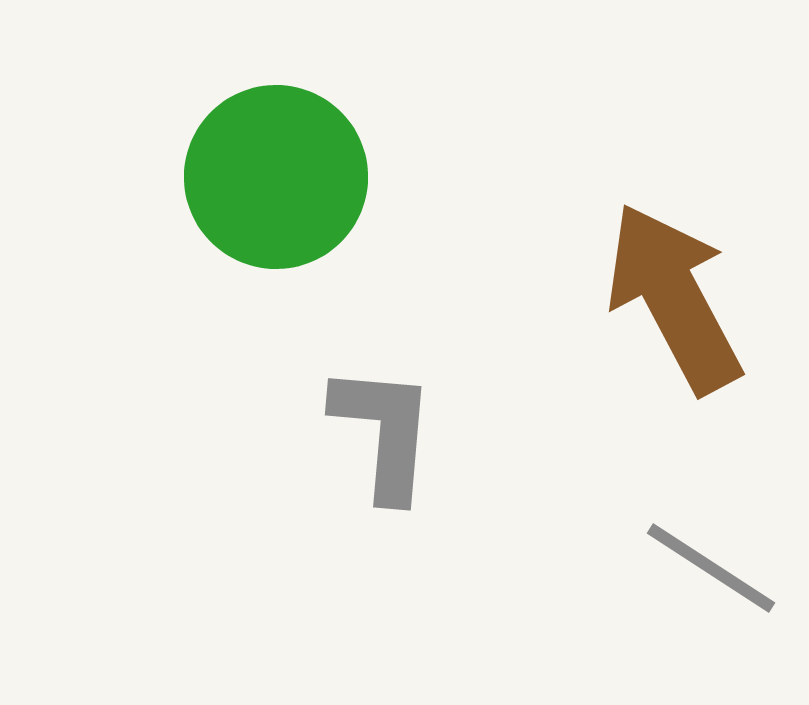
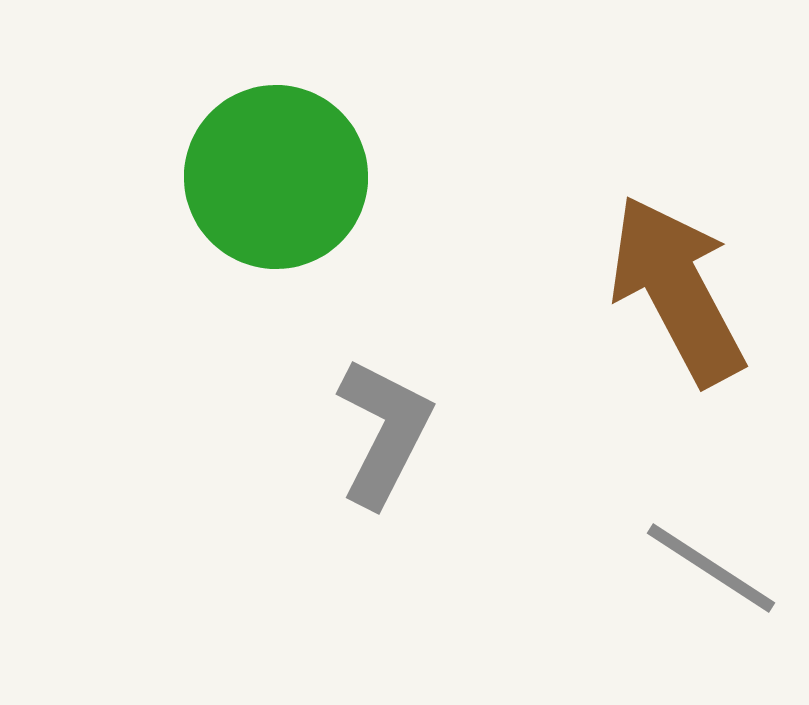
brown arrow: moved 3 px right, 8 px up
gray L-shape: rotated 22 degrees clockwise
